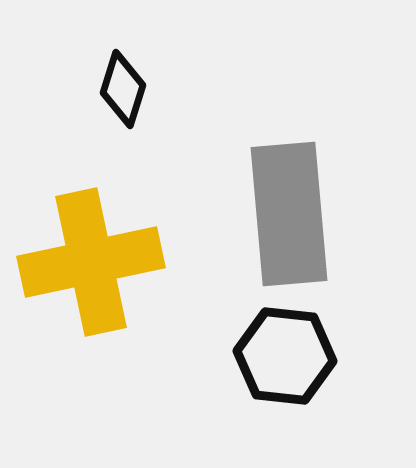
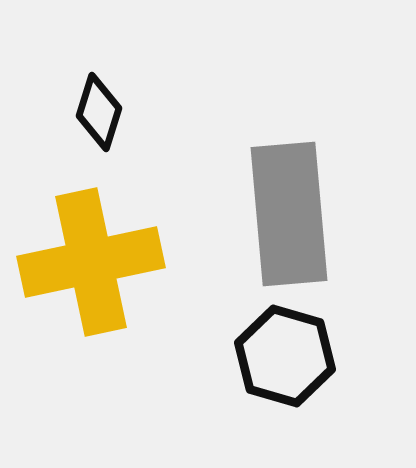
black diamond: moved 24 px left, 23 px down
black hexagon: rotated 10 degrees clockwise
